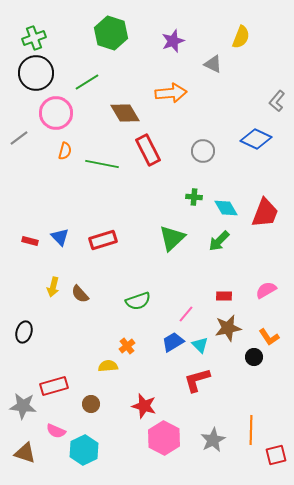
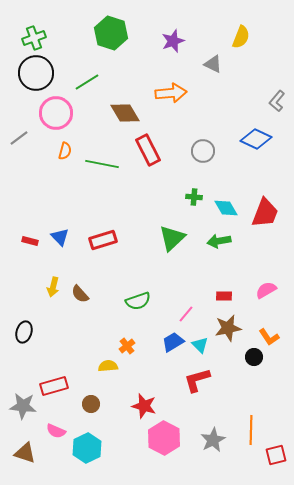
green arrow at (219, 241): rotated 35 degrees clockwise
cyan hexagon at (84, 450): moved 3 px right, 2 px up
